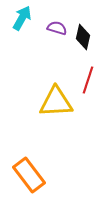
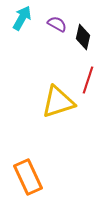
purple semicircle: moved 4 px up; rotated 12 degrees clockwise
yellow triangle: moved 2 px right; rotated 15 degrees counterclockwise
orange rectangle: moved 1 px left, 2 px down; rotated 12 degrees clockwise
